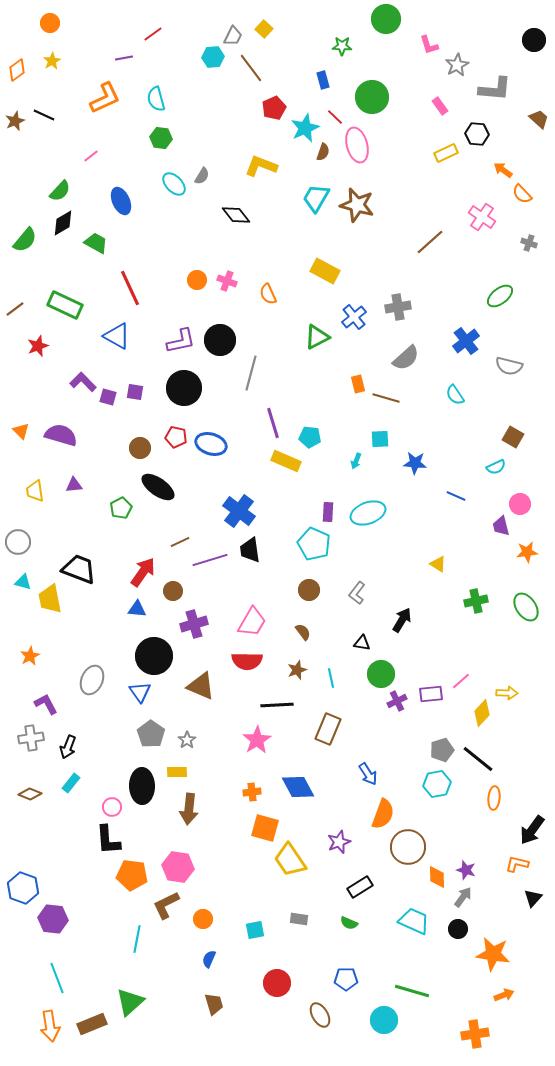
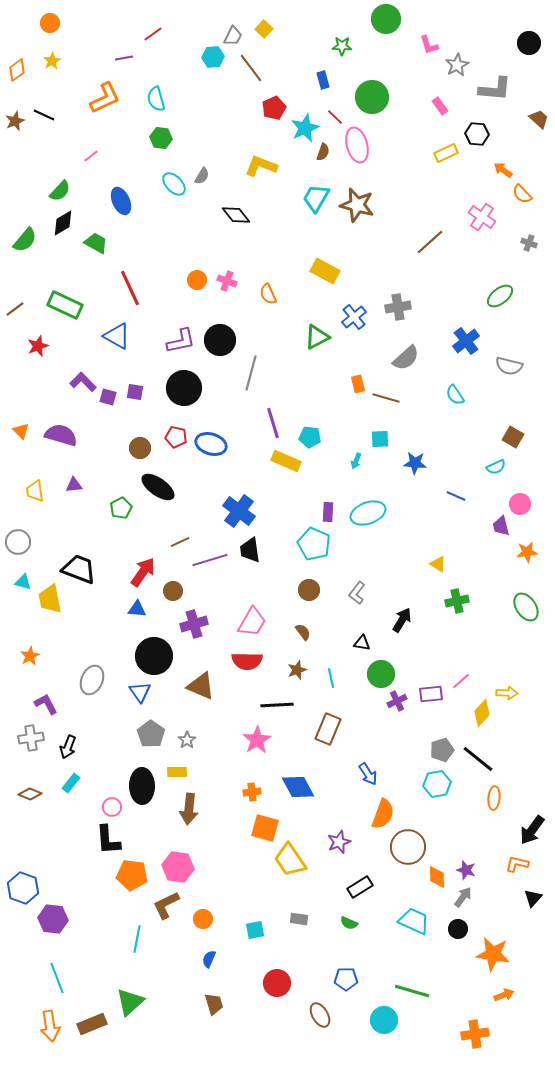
black circle at (534, 40): moved 5 px left, 3 px down
green cross at (476, 601): moved 19 px left
